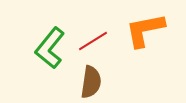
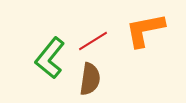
green L-shape: moved 10 px down
brown semicircle: moved 1 px left, 3 px up
